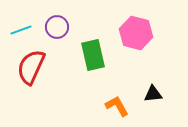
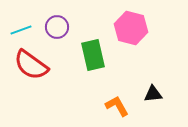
pink hexagon: moved 5 px left, 5 px up
red semicircle: moved 2 px up; rotated 78 degrees counterclockwise
